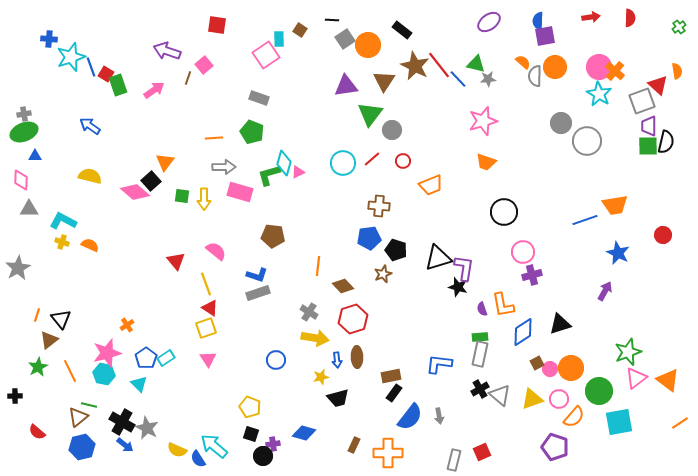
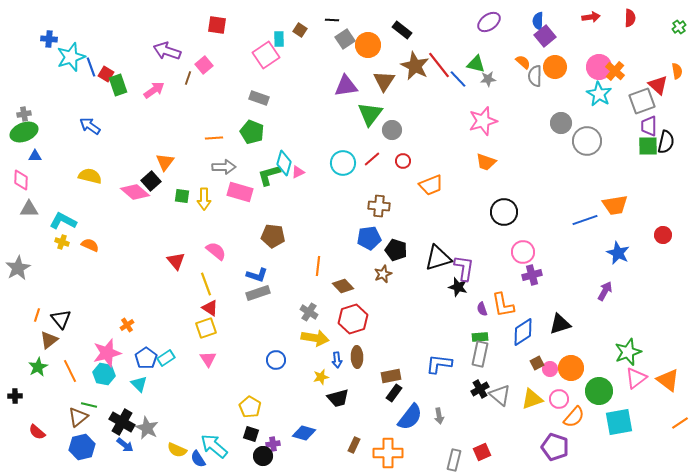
purple square at (545, 36): rotated 30 degrees counterclockwise
yellow pentagon at (250, 407): rotated 10 degrees clockwise
